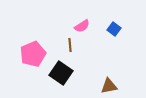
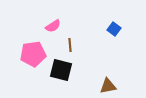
pink semicircle: moved 29 px left
pink pentagon: rotated 15 degrees clockwise
black square: moved 3 px up; rotated 20 degrees counterclockwise
brown triangle: moved 1 px left
